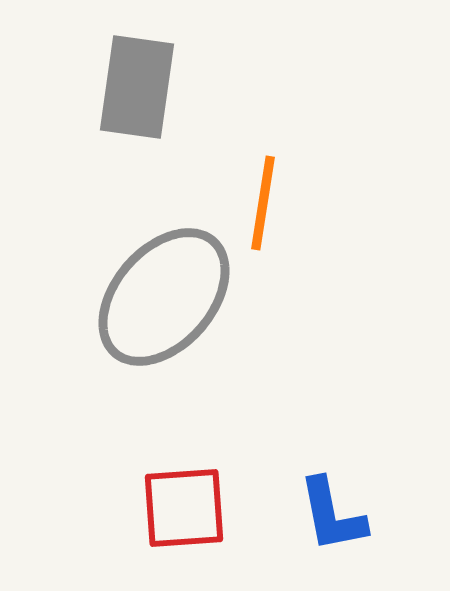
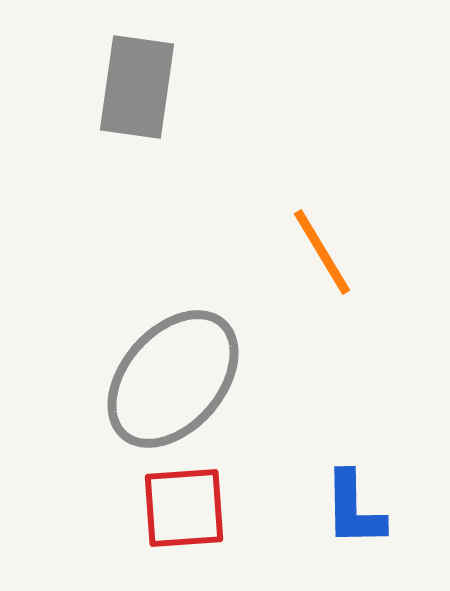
orange line: moved 59 px right, 49 px down; rotated 40 degrees counterclockwise
gray ellipse: moved 9 px right, 82 px down
blue L-shape: moved 22 px right, 6 px up; rotated 10 degrees clockwise
